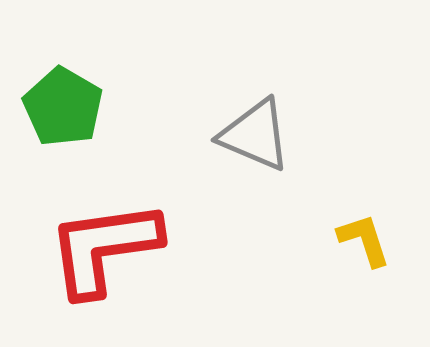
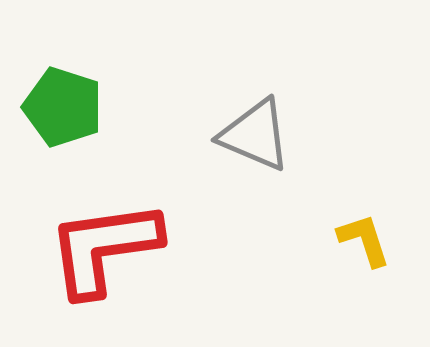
green pentagon: rotated 12 degrees counterclockwise
